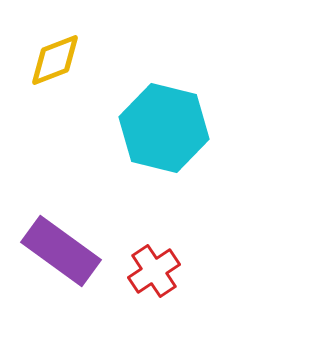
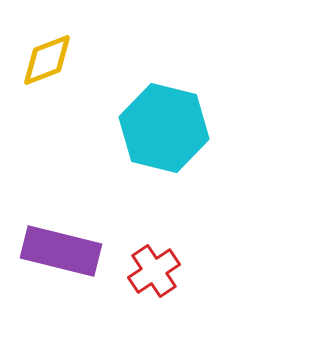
yellow diamond: moved 8 px left
purple rectangle: rotated 22 degrees counterclockwise
